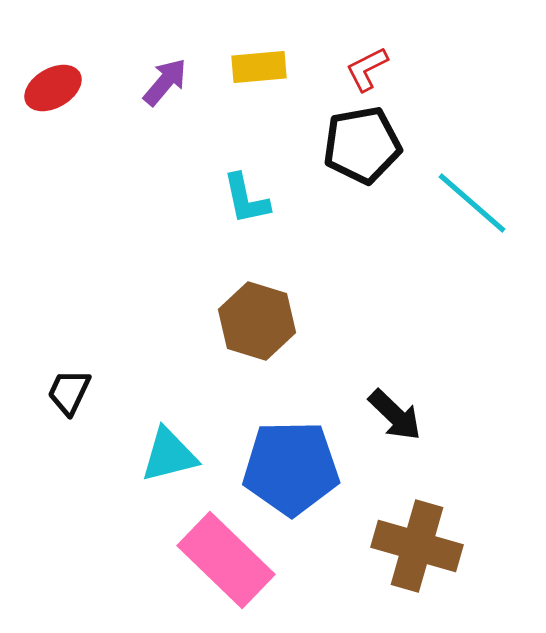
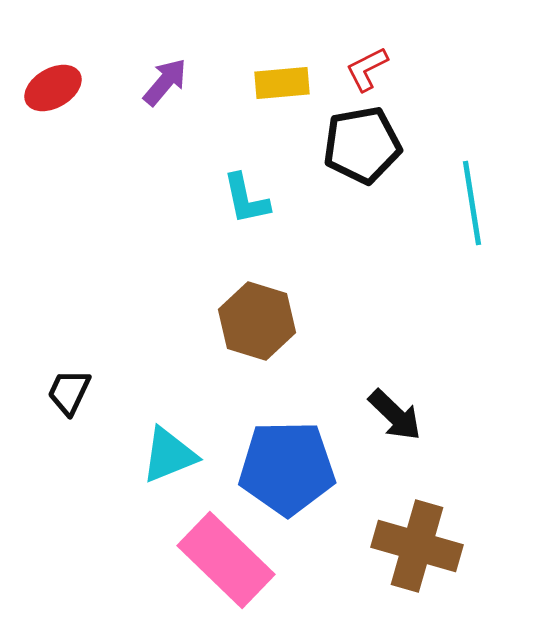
yellow rectangle: moved 23 px right, 16 px down
cyan line: rotated 40 degrees clockwise
cyan triangle: rotated 8 degrees counterclockwise
blue pentagon: moved 4 px left
